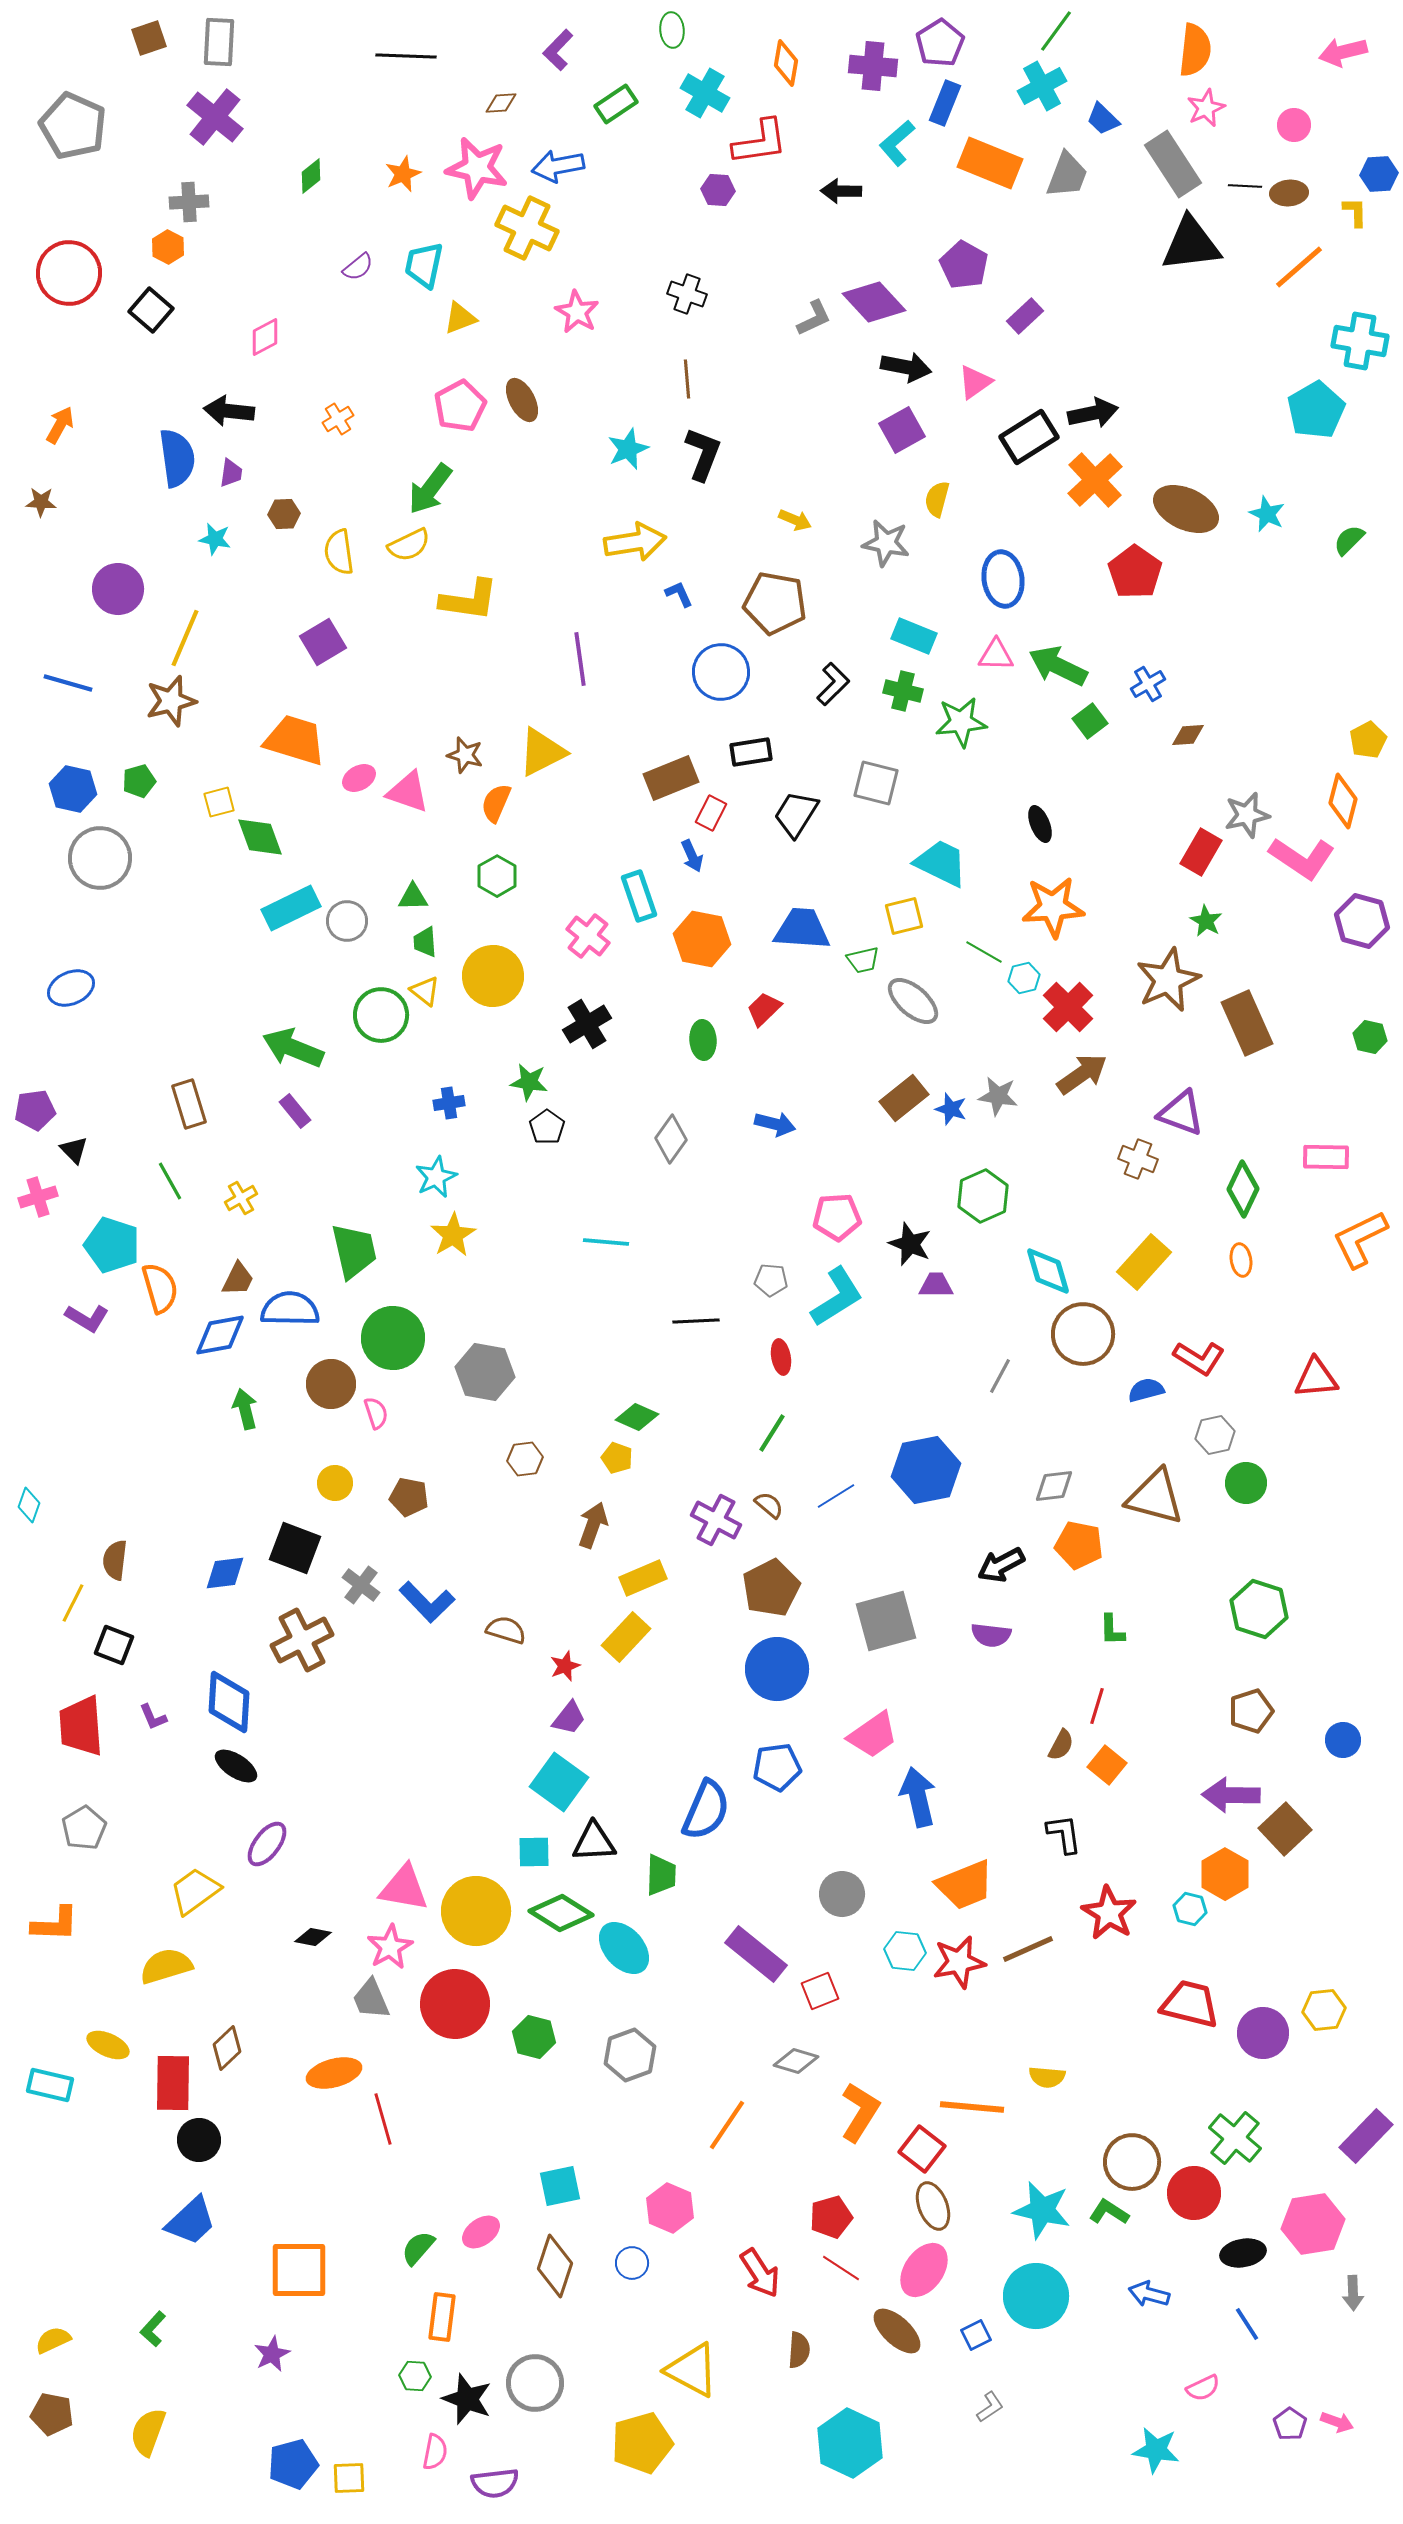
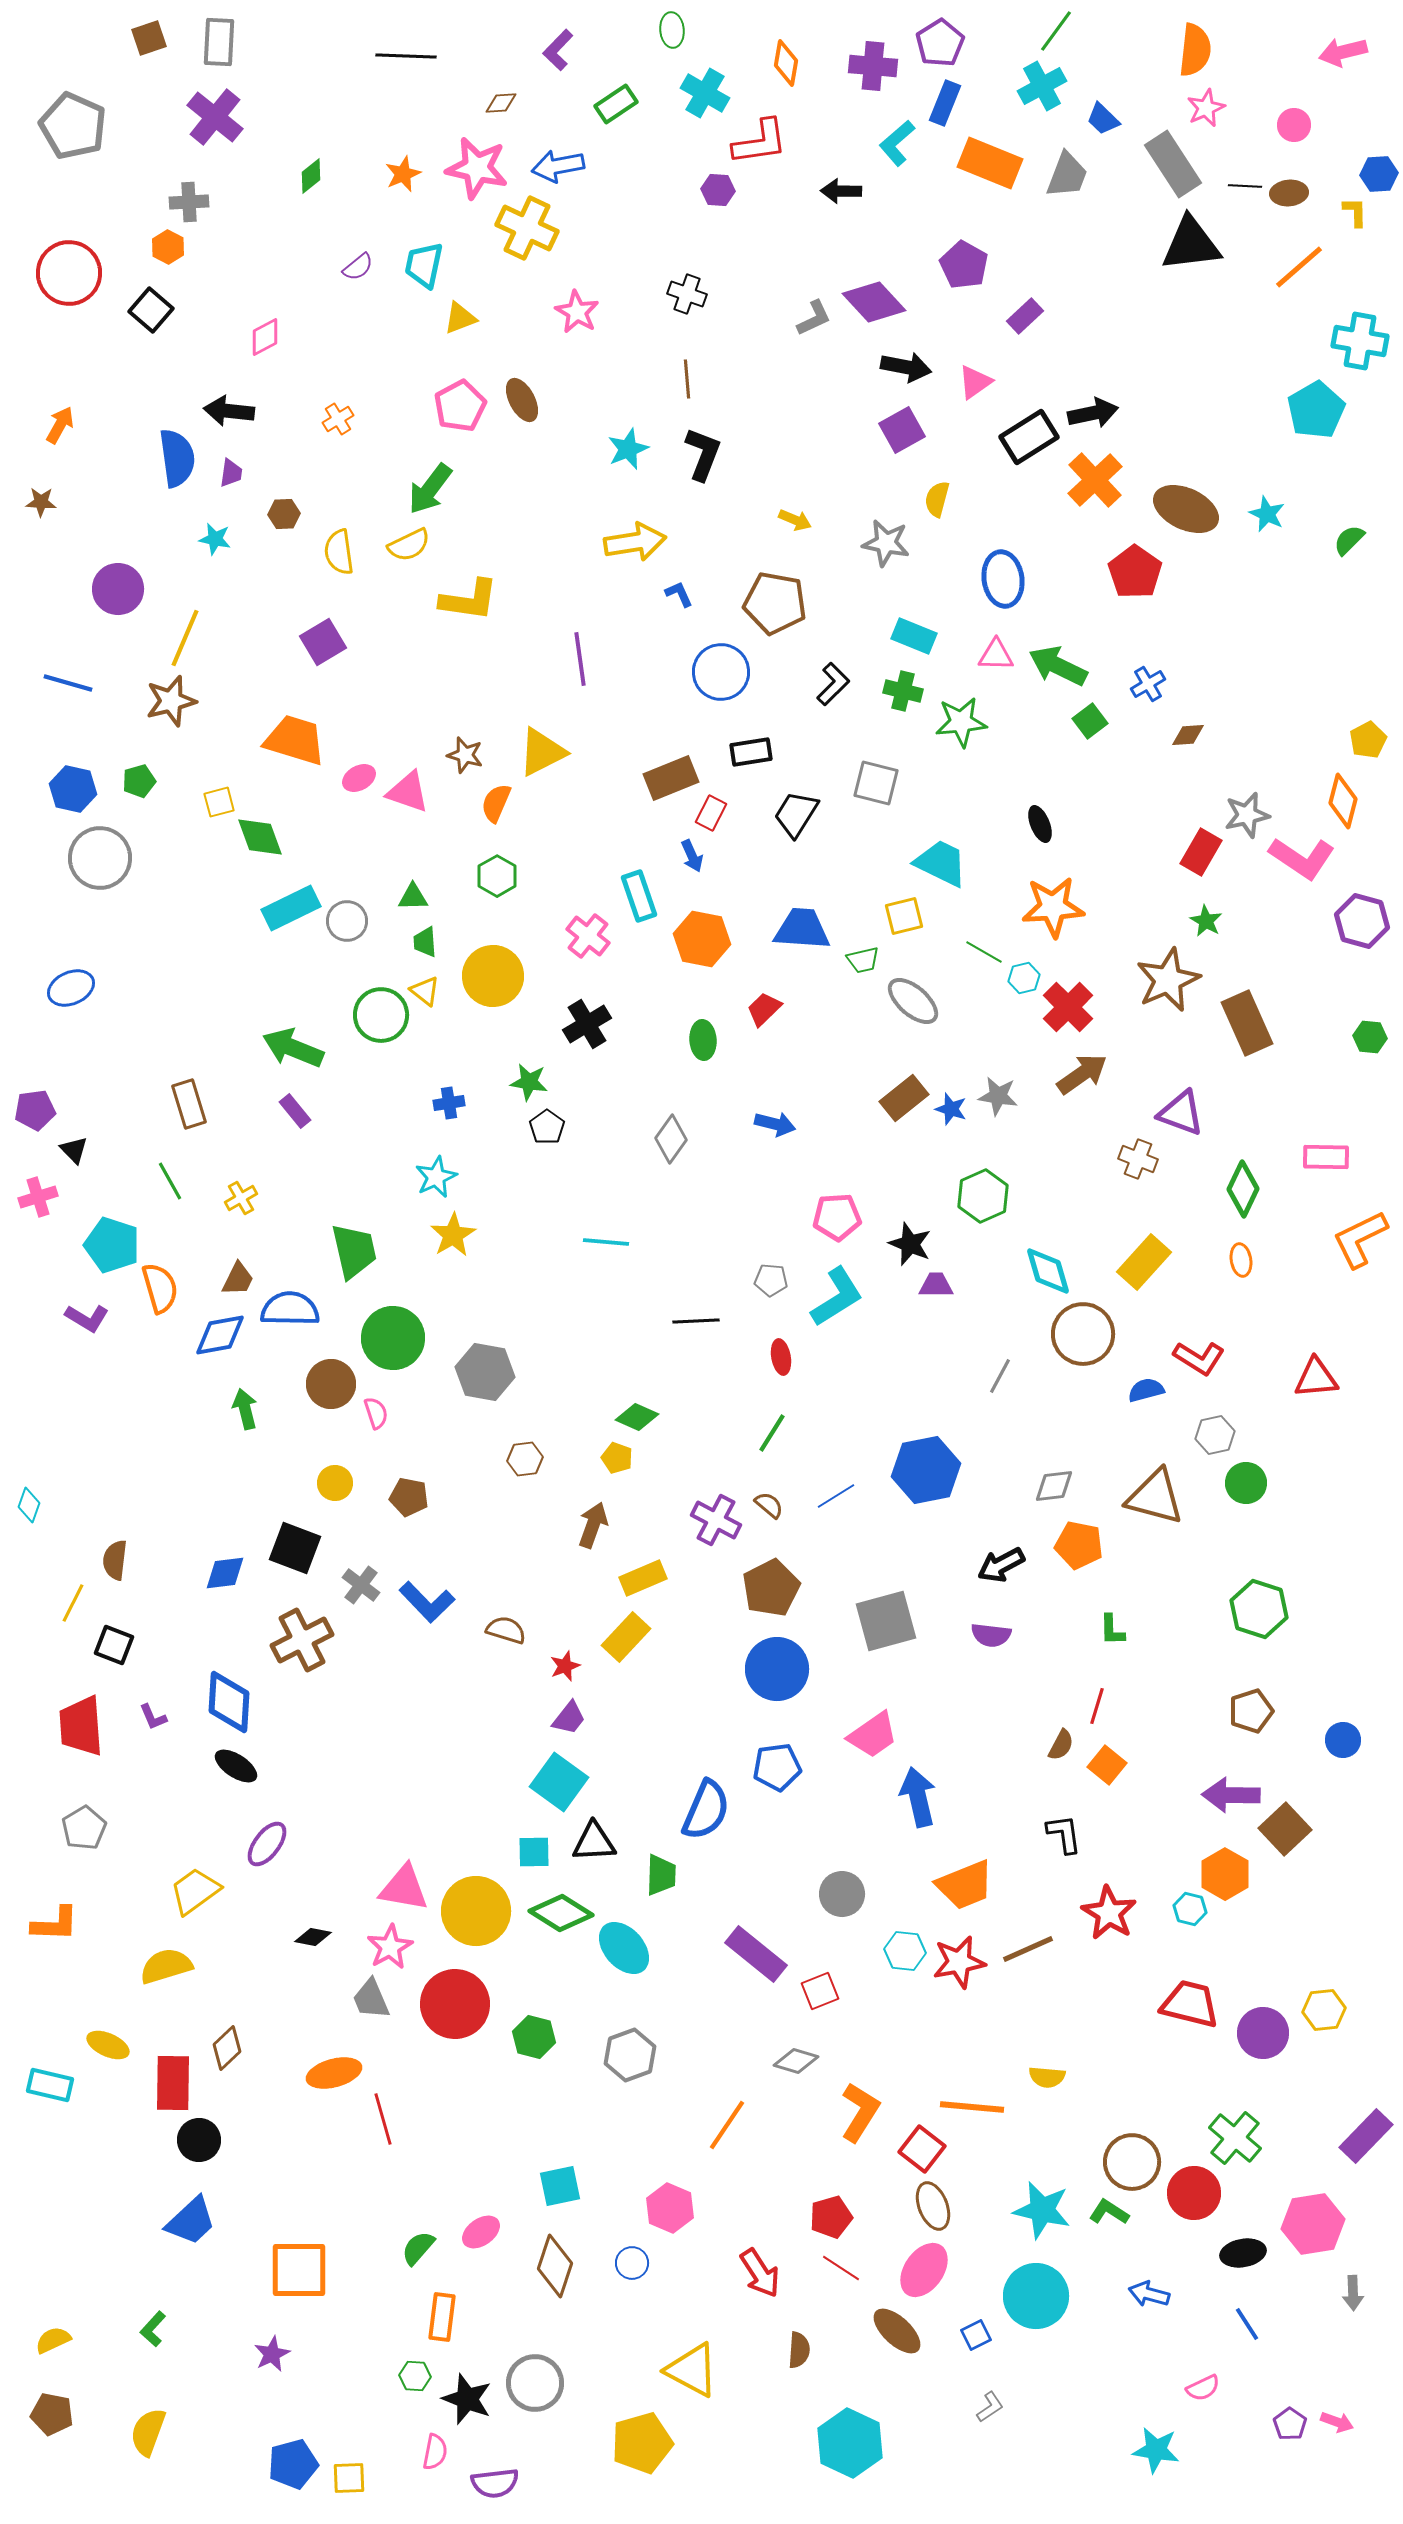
green hexagon at (1370, 1037): rotated 8 degrees counterclockwise
